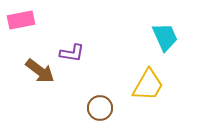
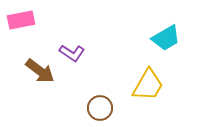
cyan trapezoid: moved 1 px right, 1 px down; rotated 84 degrees clockwise
purple L-shape: rotated 25 degrees clockwise
